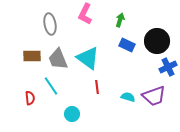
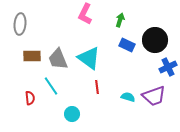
gray ellipse: moved 30 px left; rotated 15 degrees clockwise
black circle: moved 2 px left, 1 px up
cyan triangle: moved 1 px right
